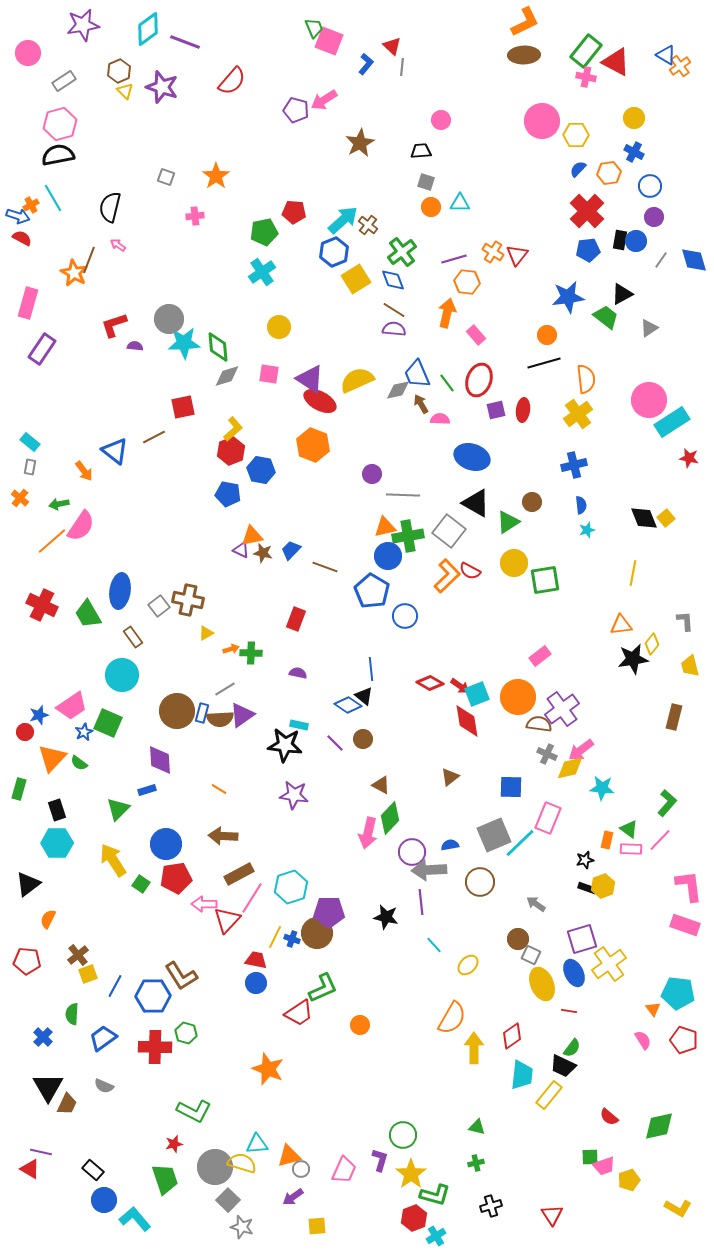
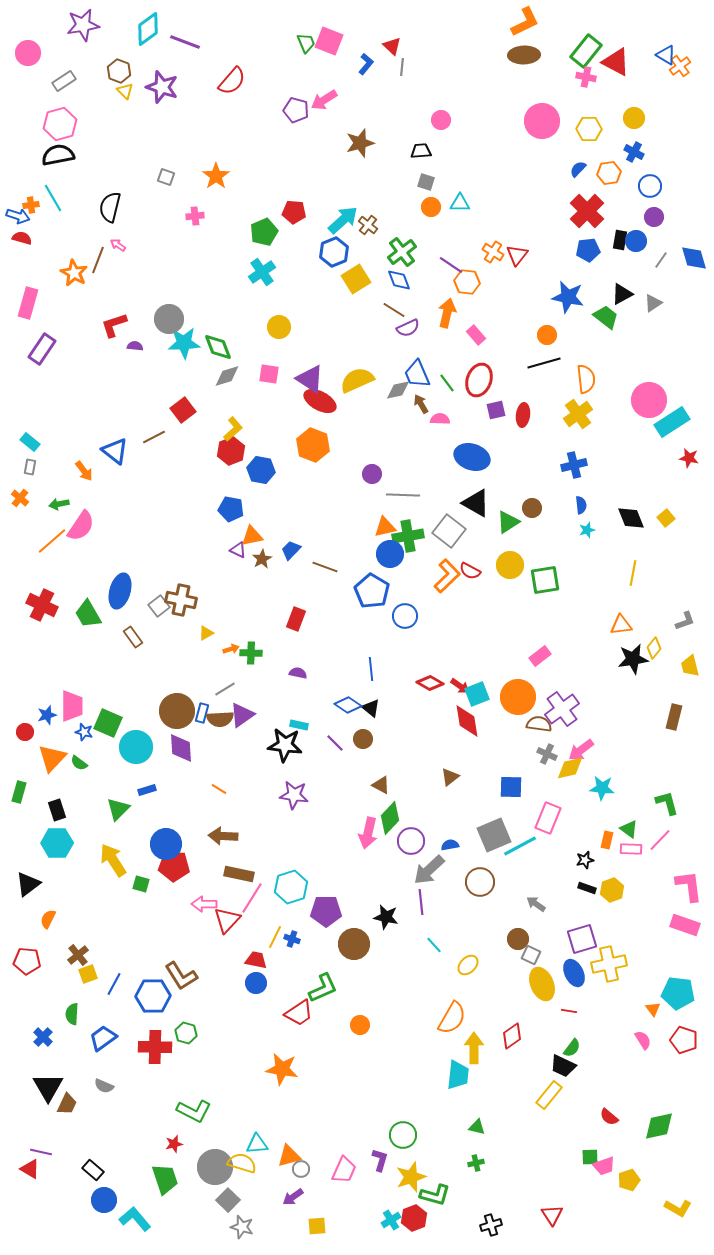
green trapezoid at (314, 28): moved 8 px left, 15 px down
brown hexagon at (119, 71): rotated 15 degrees counterclockwise
yellow hexagon at (576, 135): moved 13 px right, 6 px up
brown star at (360, 143): rotated 12 degrees clockwise
orange cross at (31, 205): rotated 21 degrees clockwise
green pentagon at (264, 232): rotated 12 degrees counterclockwise
red semicircle at (22, 238): rotated 12 degrees counterclockwise
purple line at (454, 259): moved 3 px left, 6 px down; rotated 50 degrees clockwise
brown line at (89, 260): moved 9 px right
blue diamond at (694, 260): moved 2 px up
blue diamond at (393, 280): moved 6 px right
blue star at (568, 297): rotated 20 degrees clockwise
gray triangle at (649, 328): moved 4 px right, 25 px up
purple semicircle at (394, 329): moved 14 px right, 1 px up; rotated 150 degrees clockwise
green diamond at (218, 347): rotated 16 degrees counterclockwise
red square at (183, 407): moved 3 px down; rotated 25 degrees counterclockwise
red ellipse at (523, 410): moved 5 px down
blue pentagon at (228, 494): moved 3 px right, 15 px down
brown circle at (532, 502): moved 6 px down
black diamond at (644, 518): moved 13 px left
purple triangle at (241, 550): moved 3 px left
brown star at (263, 553): moved 1 px left, 6 px down; rotated 30 degrees clockwise
blue circle at (388, 556): moved 2 px right, 2 px up
yellow circle at (514, 563): moved 4 px left, 2 px down
blue ellipse at (120, 591): rotated 8 degrees clockwise
brown cross at (188, 600): moved 7 px left
gray L-shape at (685, 621): rotated 75 degrees clockwise
yellow diamond at (652, 644): moved 2 px right, 4 px down
cyan circle at (122, 675): moved 14 px right, 72 px down
black triangle at (364, 696): moved 7 px right, 12 px down
pink trapezoid at (72, 706): rotated 56 degrees counterclockwise
blue star at (39, 715): moved 8 px right
blue star at (84, 732): rotated 30 degrees counterclockwise
purple diamond at (160, 760): moved 21 px right, 12 px up
green rectangle at (19, 789): moved 3 px down
green L-shape at (667, 803): rotated 56 degrees counterclockwise
cyan line at (520, 843): moved 3 px down; rotated 16 degrees clockwise
purple circle at (412, 852): moved 1 px left, 11 px up
gray arrow at (429, 870): rotated 40 degrees counterclockwise
brown rectangle at (239, 874): rotated 40 degrees clockwise
red pentagon at (176, 878): moved 2 px left, 12 px up; rotated 12 degrees clockwise
green square at (141, 884): rotated 18 degrees counterclockwise
yellow hexagon at (603, 886): moved 9 px right, 4 px down
purple pentagon at (329, 912): moved 3 px left, 1 px up
brown circle at (317, 933): moved 37 px right, 11 px down
yellow cross at (609, 964): rotated 24 degrees clockwise
blue line at (115, 986): moved 1 px left, 2 px up
orange star at (268, 1069): moved 14 px right; rotated 12 degrees counterclockwise
cyan trapezoid at (522, 1075): moved 64 px left
yellow star at (411, 1174): moved 3 px down; rotated 16 degrees clockwise
black cross at (491, 1206): moved 19 px down
cyan cross at (436, 1236): moved 45 px left, 16 px up
